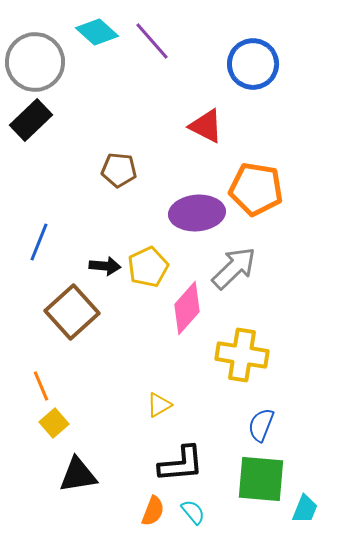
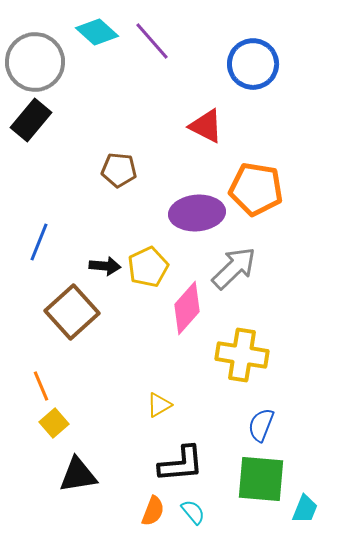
black rectangle: rotated 6 degrees counterclockwise
